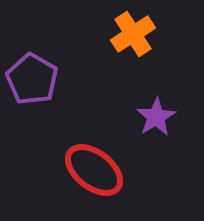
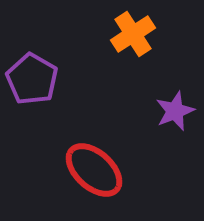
purple star: moved 19 px right, 6 px up; rotated 9 degrees clockwise
red ellipse: rotated 4 degrees clockwise
